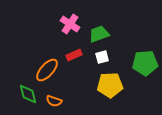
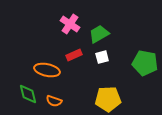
green trapezoid: rotated 10 degrees counterclockwise
green pentagon: rotated 15 degrees clockwise
orange ellipse: rotated 60 degrees clockwise
yellow pentagon: moved 2 px left, 14 px down
